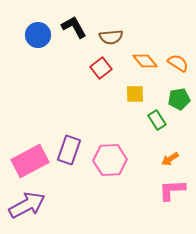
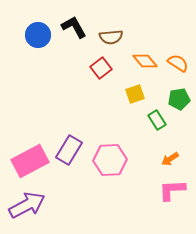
yellow square: rotated 18 degrees counterclockwise
purple rectangle: rotated 12 degrees clockwise
